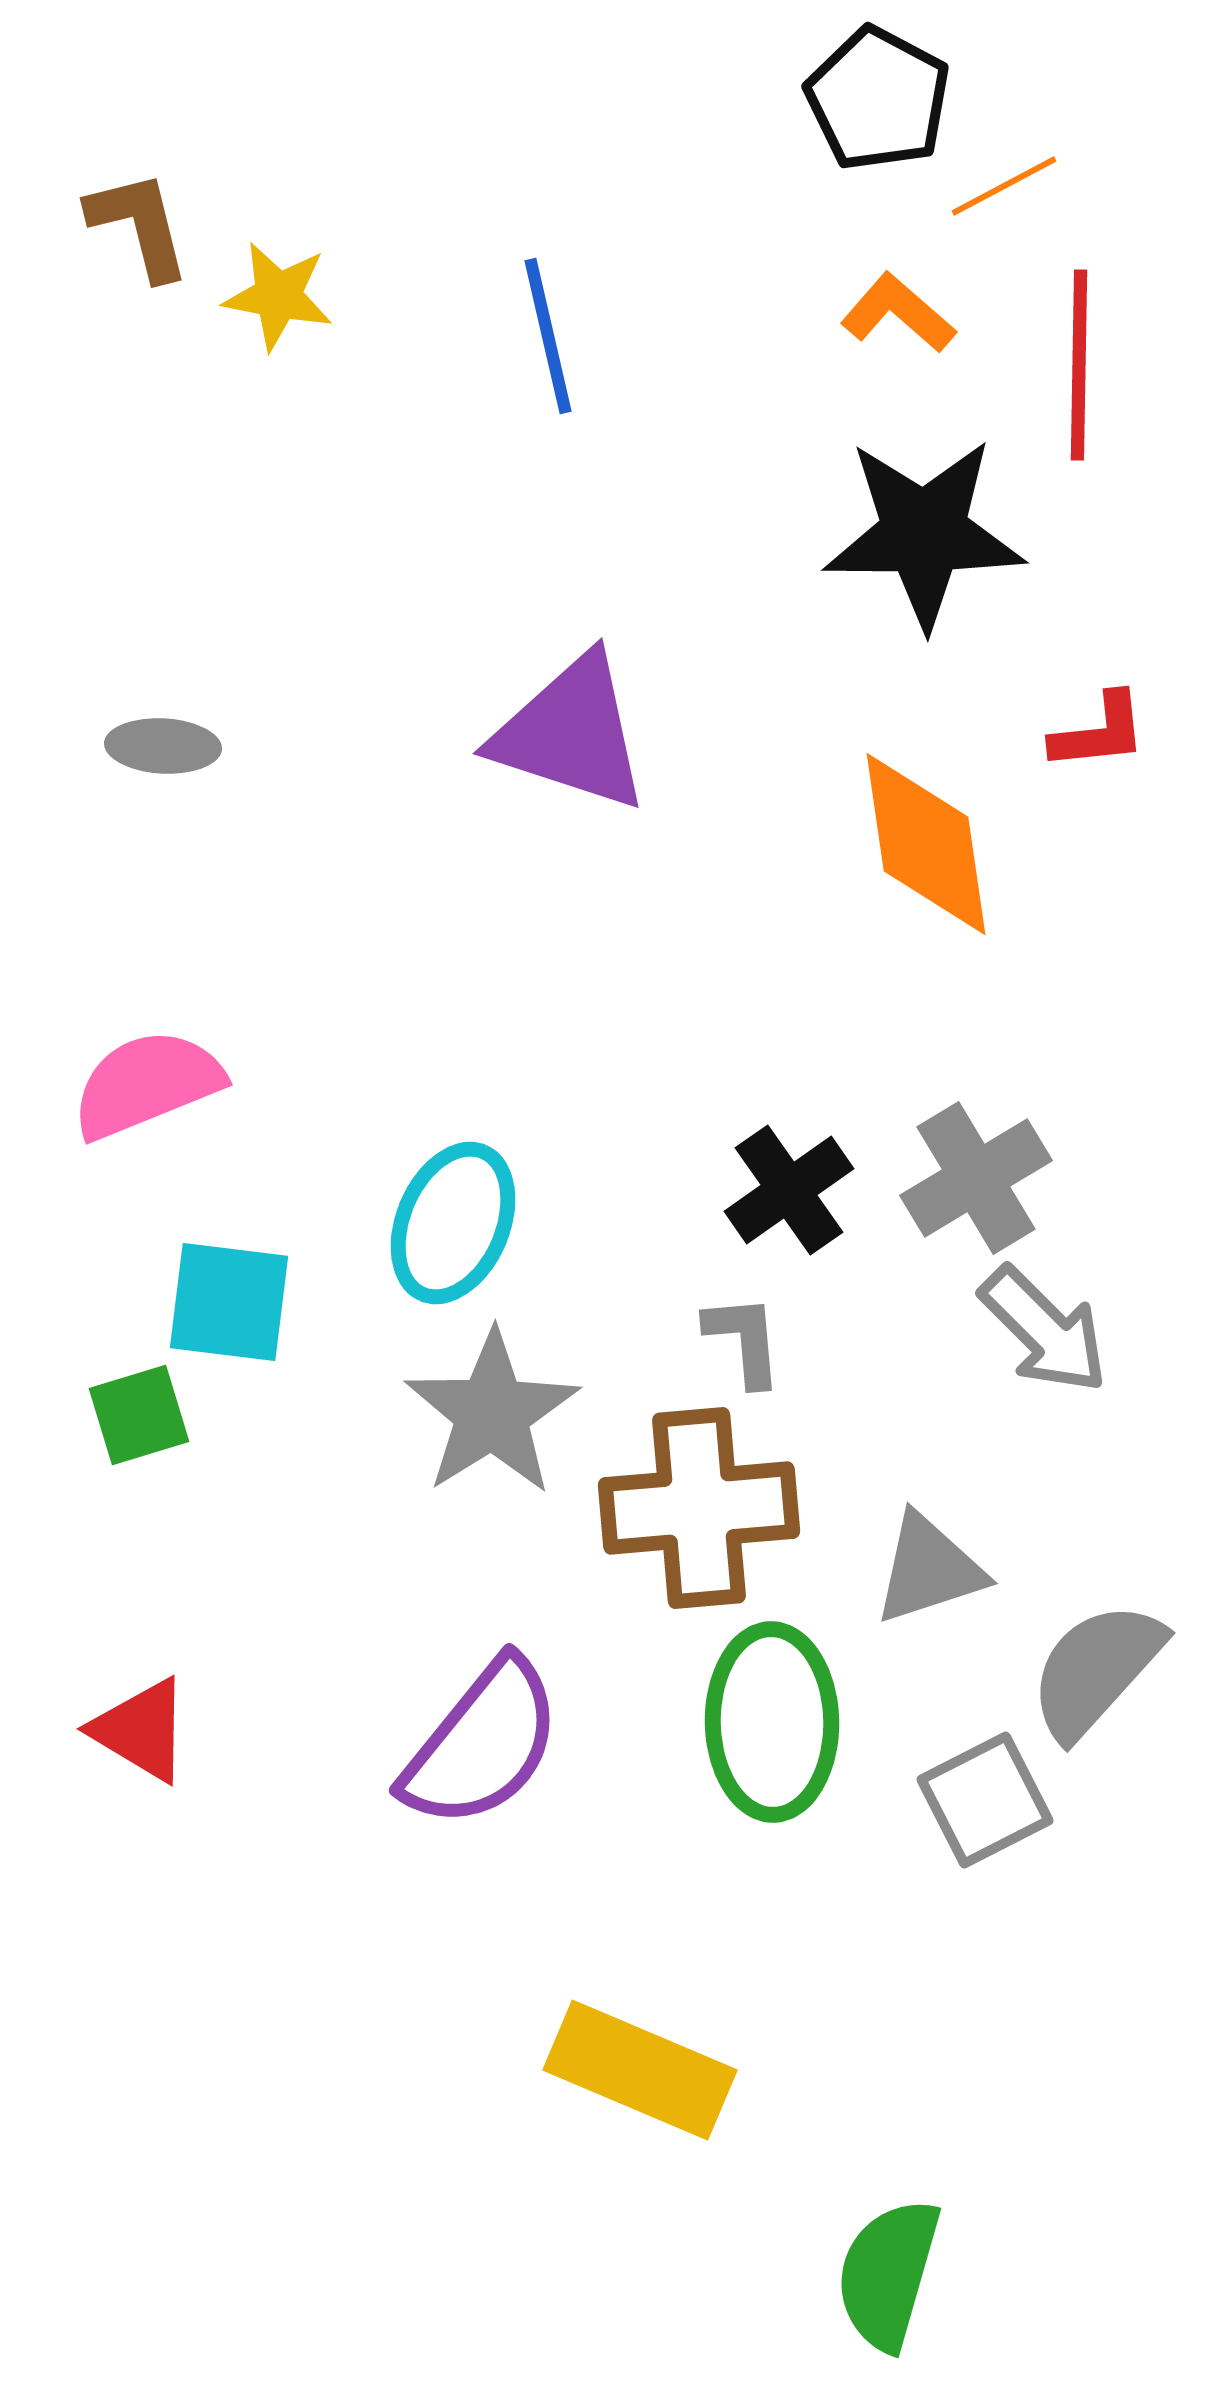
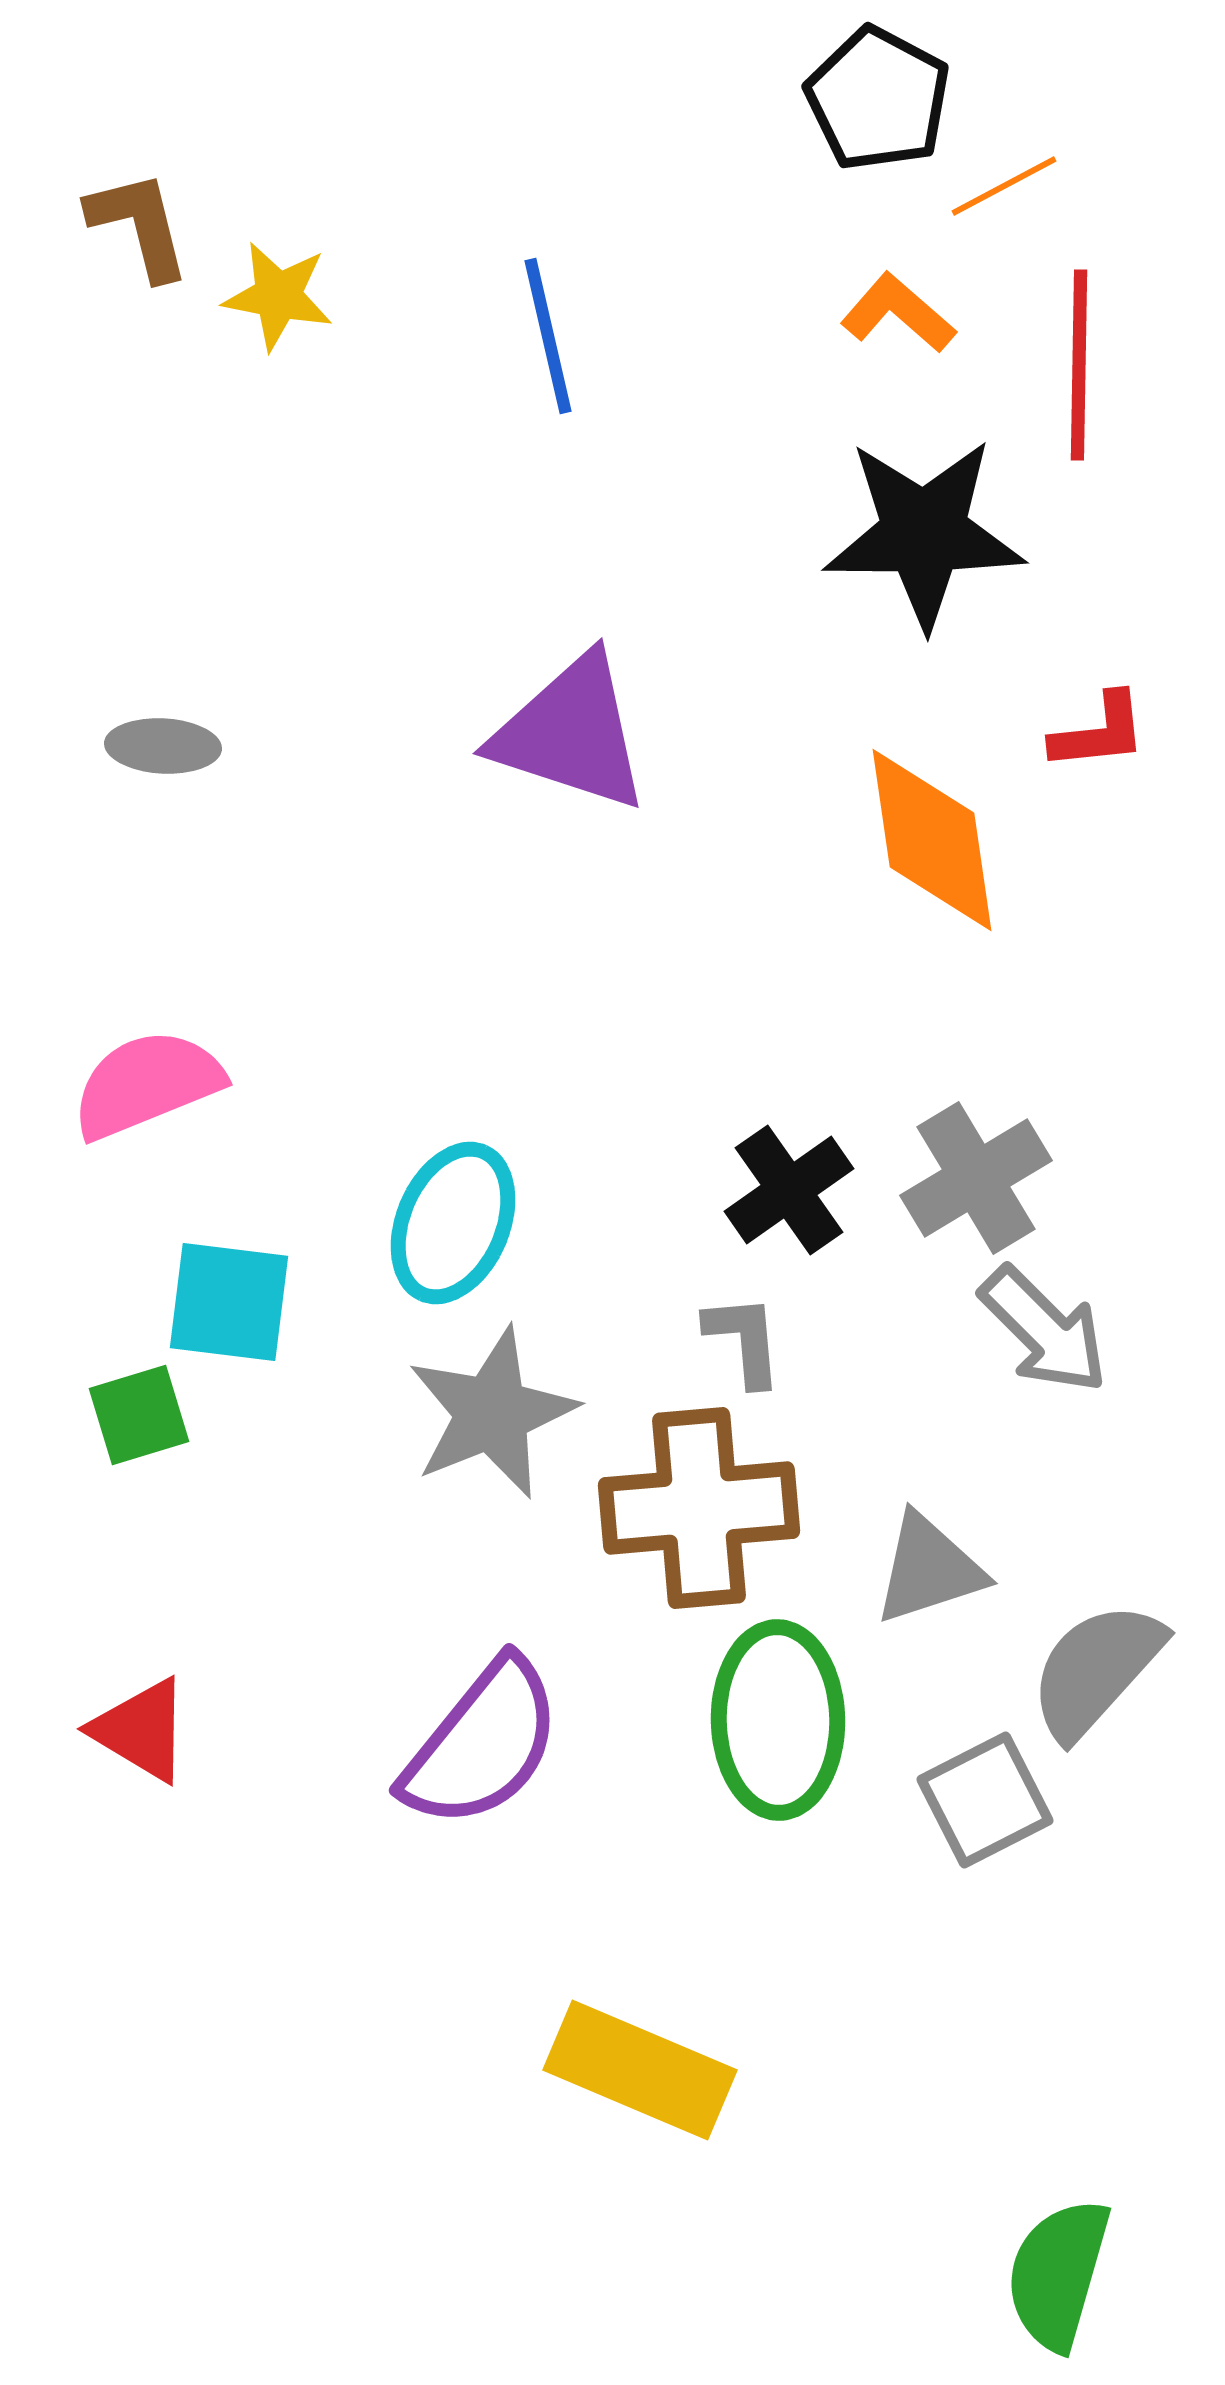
orange diamond: moved 6 px right, 4 px up
gray star: rotated 10 degrees clockwise
green ellipse: moved 6 px right, 2 px up
green semicircle: moved 170 px right
